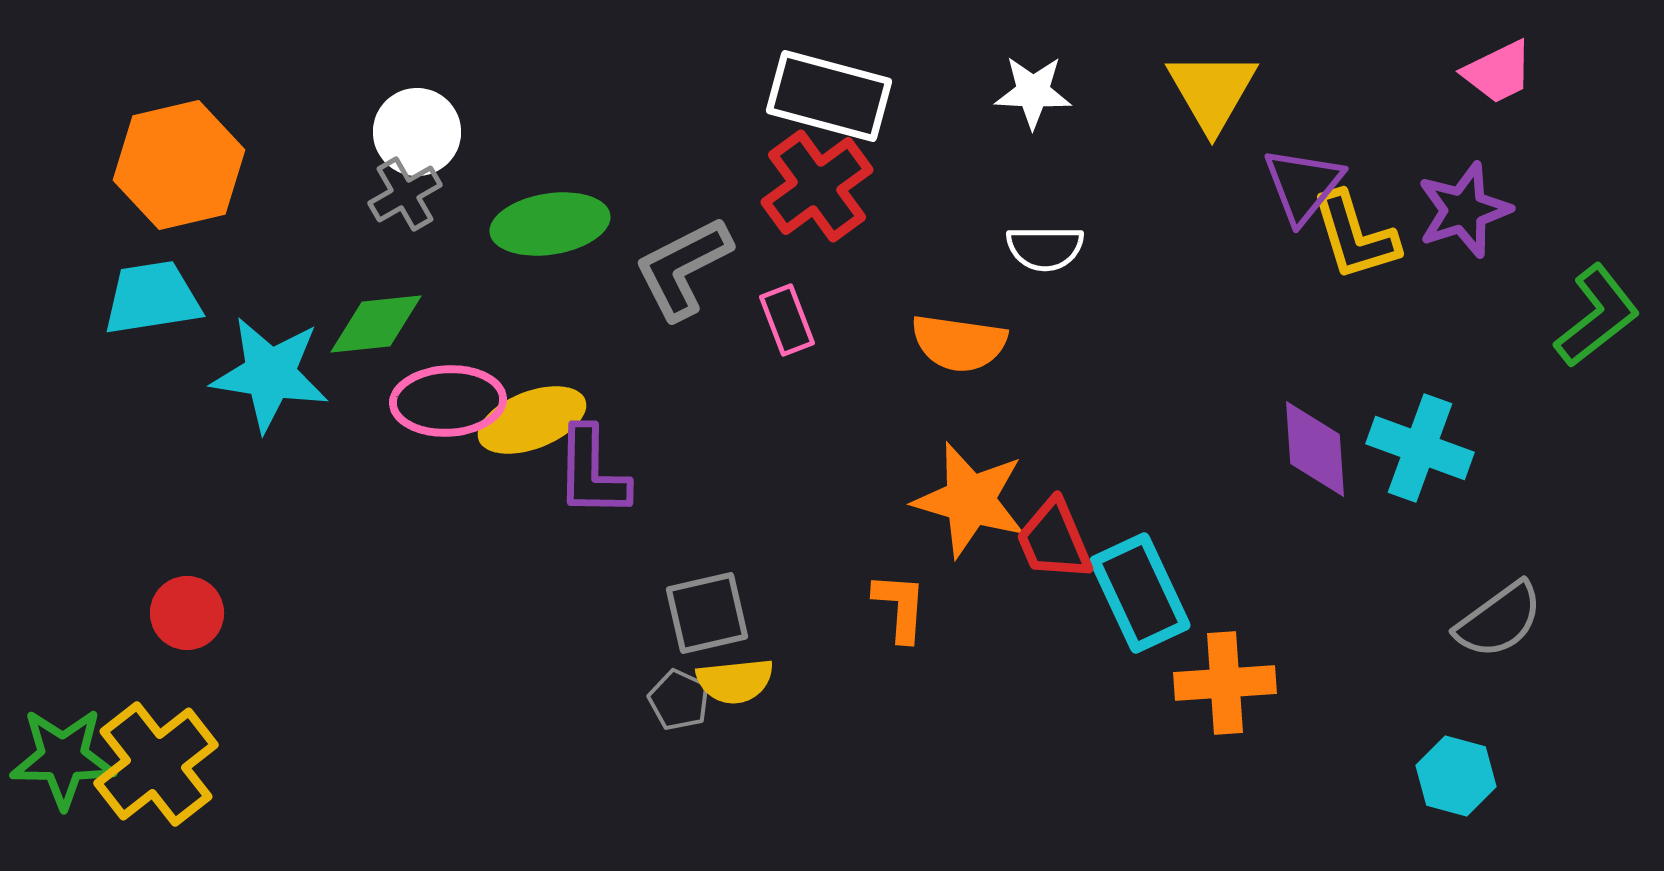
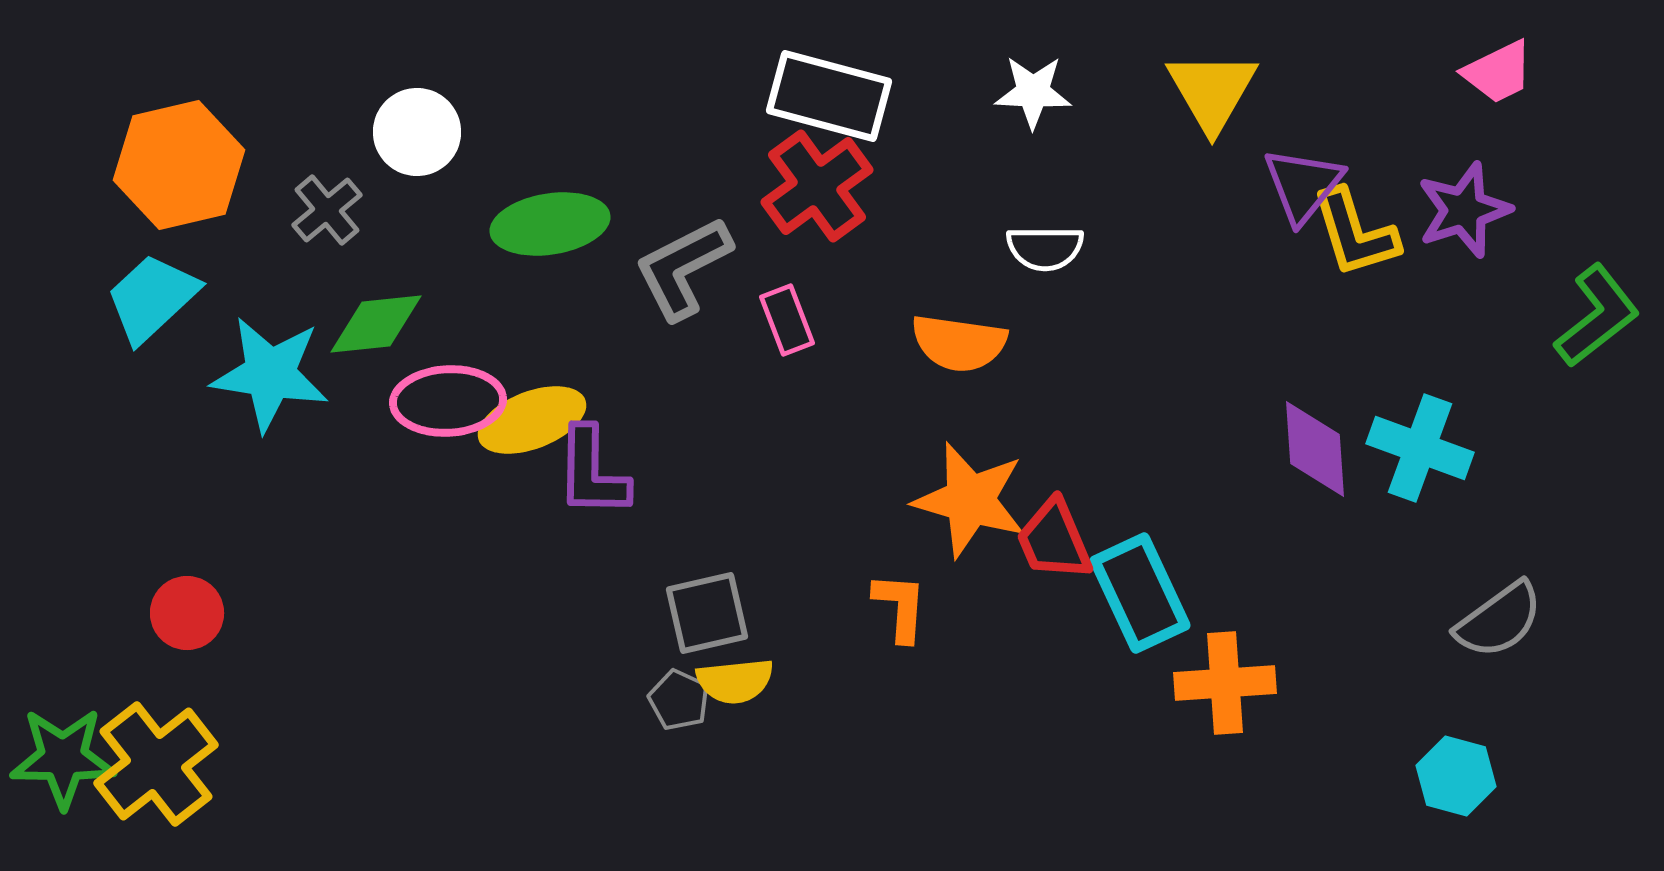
gray cross: moved 78 px left, 16 px down; rotated 10 degrees counterclockwise
yellow L-shape: moved 3 px up
cyan trapezoid: rotated 34 degrees counterclockwise
